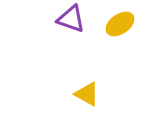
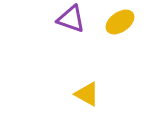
yellow ellipse: moved 2 px up
